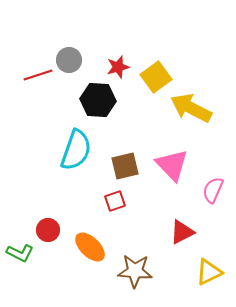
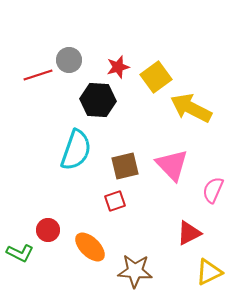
red triangle: moved 7 px right, 1 px down
